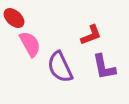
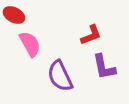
red ellipse: moved 3 px up; rotated 15 degrees counterclockwise
purple semicircle: moved 9 px down
